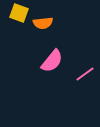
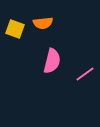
yellow square: moved 4 px left, 16 px down
pink semicircle: rotated 25 degrees counterclockwise
